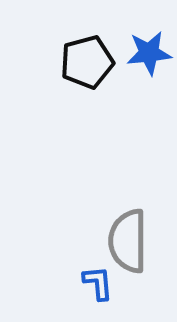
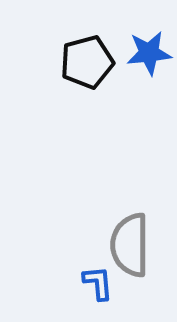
gray semicircle: moved 2 px right, 4 px down
